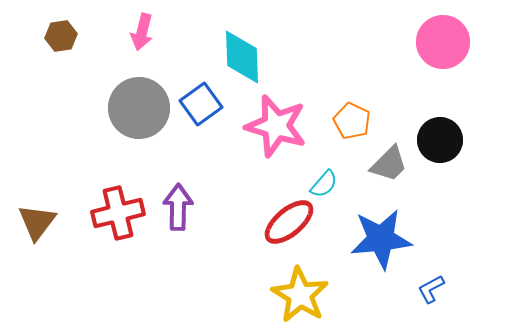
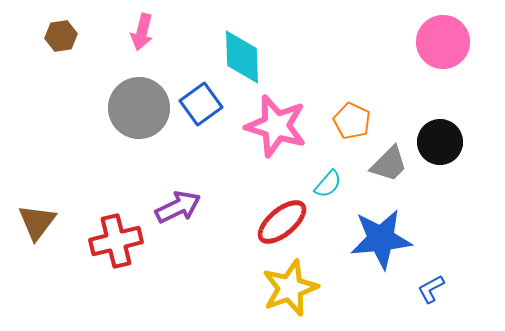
black circle: moved 2 px down
cyan semicircle: moved 4 px right
purple arrow: rotated 63 degrees clockwise
red cross: moved 2 px left, 28 px down
red ellipse: moved 7 px left
yellow star: moved 10 px left, 7 px up; rotated 20 degrees clockwise
